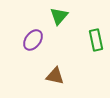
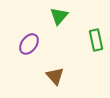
purple ellipse: moved 4 px left, 4 px down
brown triangle: rotated 36 degrees clockwise
